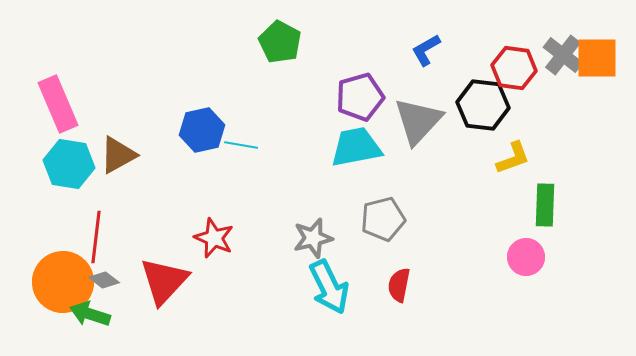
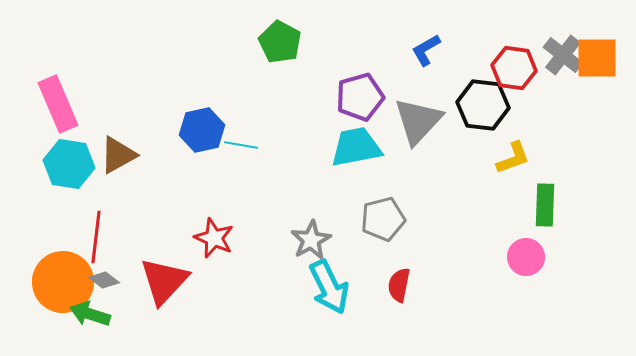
gray star: moved 2 px left, 2 px down; rotated 15 degrees counterclockwise
